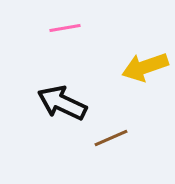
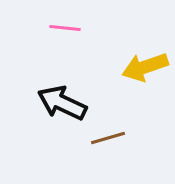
pink line: rotated 16 degrees clockwise
brown line: moved 3 px left; rotated 8 degrees clockwise
